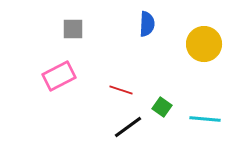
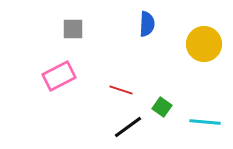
cyan line: moved 3 px down
